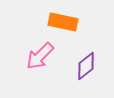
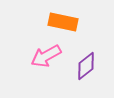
pink arrow: moved 6 px right; rotated 16 degrees clockwise
